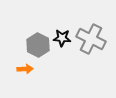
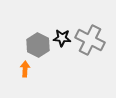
gray cross: moved 1 px left, 1 px down
orange arrow: rotated 84 degrees counterclockwise
